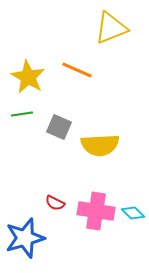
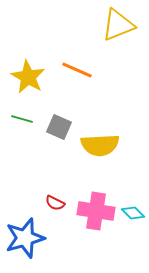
yellow triangle: moved 7 px right, 3 px up
green line: moved 5 px down; rotated 25 degrees clockwise
